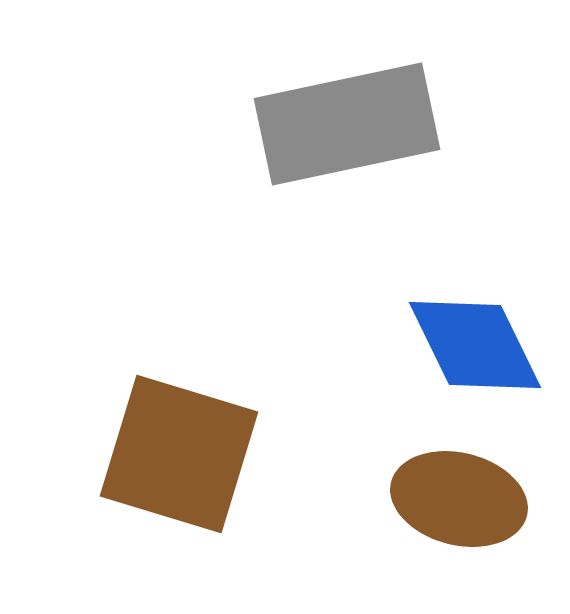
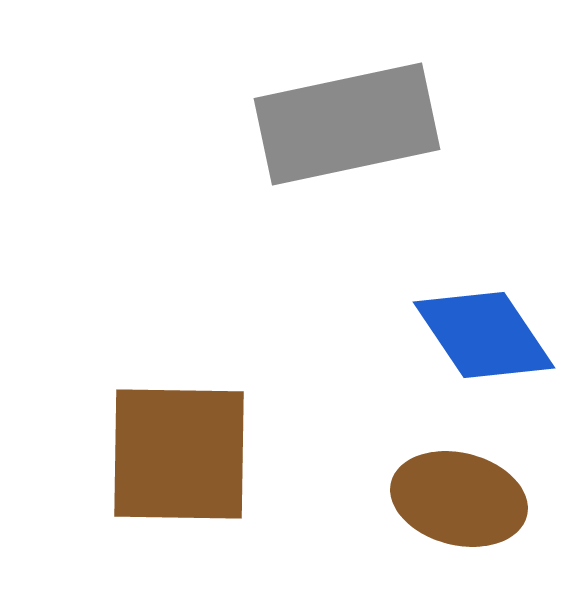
blue diamond: moved 9 px right, 10 px up; rotated 8 degrees counterclockwise
brown square: rotated 16 degrees counterclockwise
